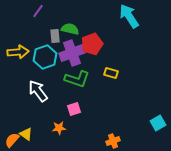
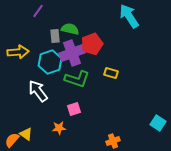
cyan hexagon: moved 5 px right, 5 px down
cyan square: rotated 28 degrees counterclockwise
